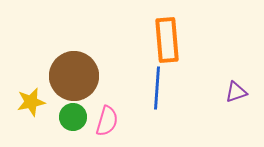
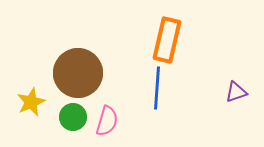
orange rectangle: rotated 18 degrees clockwise
brown circle: moved 4 px right, 3 px up
yellow star: rotated 12 degrees counterclockwise
